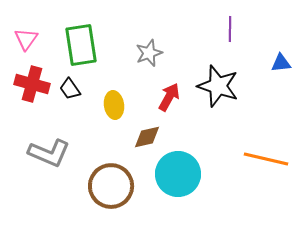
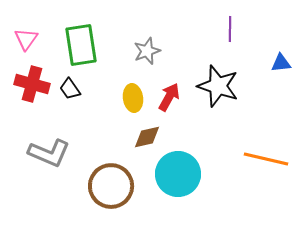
gray star: moved 2 px left, 2 px up
yellow ellipse: moved 19 px right, 7 px up
